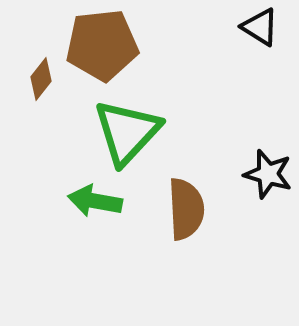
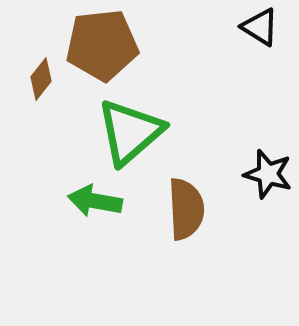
green triangle: moved 3 px right; rotated 6 degrees clockwise
